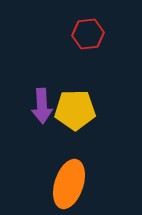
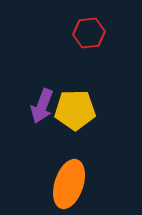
red hexagon: moved 1 px right, 1 px up
purple arrow: rotated 24 degrees clockwise
